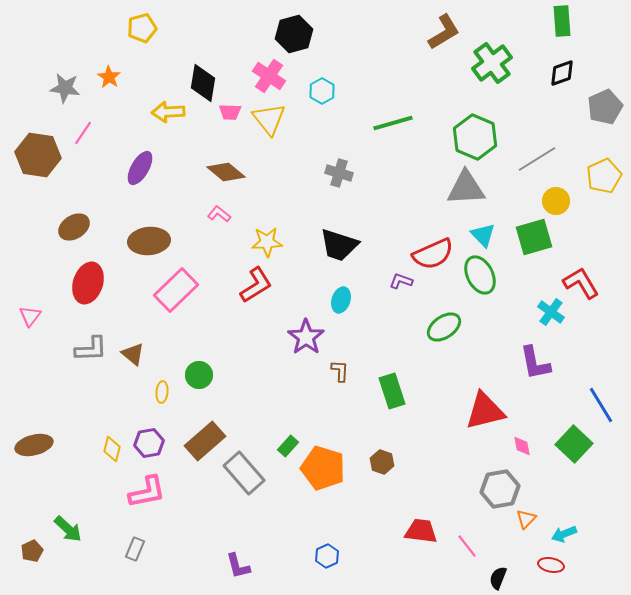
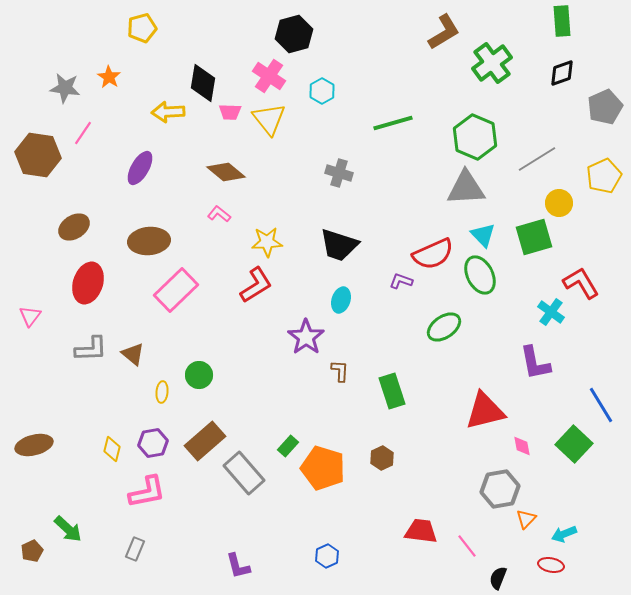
yellow circle at (556, 201): moved 3 px right, 2 px down
purple hexagon at (149, 443): moved 4 px right
brown hexagon at (382, 462): moved 4 px up; rotated 15 degrees clockwise
